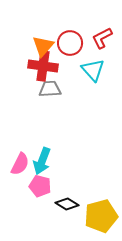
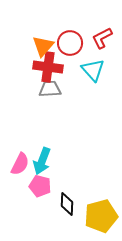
red cross: moved 5 px right, 1 px down
black diamond: rotated 60 degrees clockwise
